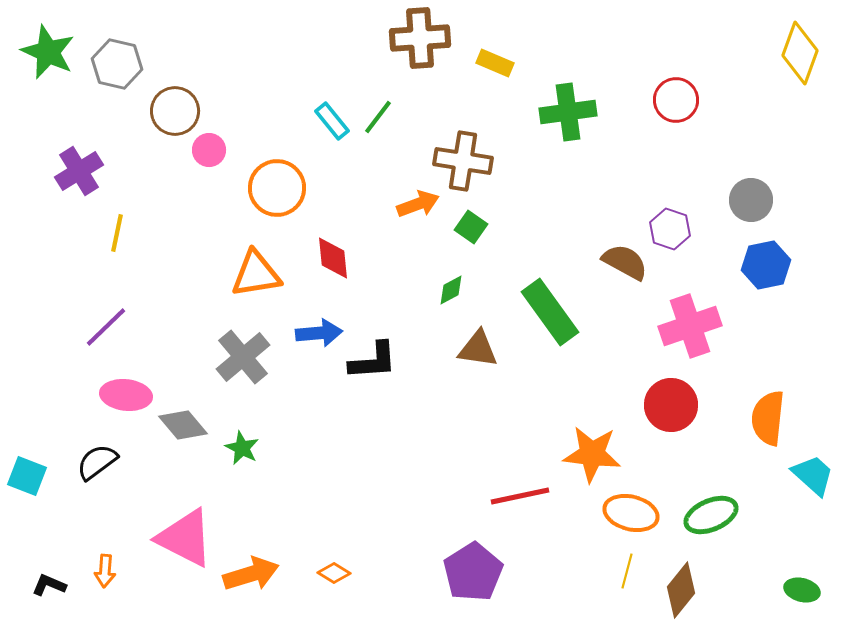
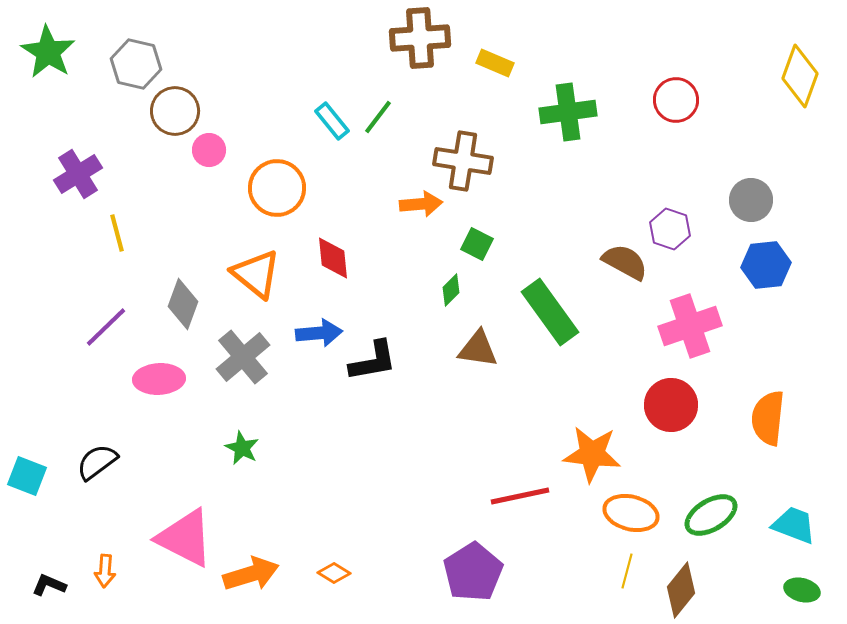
green star at (48, 52): rotated 8 degrees clockwise
yellow diamond at (800, 53): moved 23 px down
gray hexagon at (117, 64): moved 19 px right
purple cross at (79, 171): moved 1 px left, 3 px down
orange arrow at (418, 204): moved 3 px right; rotated 15 degrees clockwise
green square at (471, 227): moved 6 px right, 17 px down; rotated 8 degrees counterclockwise
yellow line at (117, 233): rotated 27 degrees counterclockwise
blue hexagon at (766, 265): rotated 6 degrees clockwise
orange triangle at (256, 274): rotated 48 degrees clockwise
green diamond at (451, 290): rotated 16 degrees counterclockwise
black L-shape at (373, 361): rotated 6 degrees counterclockwise
pink ellipse at (126, 395): moved 33 px right, 16 px up; rotated 9 degrees counterclockwise
gray diamond at (183, 425): moved 121 px up; rotated 60 degrees clockwise
cyan trapezoid at (813, 475): moved 19 px left, 50 px down; rotated 21 degrees counterclockwise
green ellipse at (711, 515): rotated 8 degrees counterclockwise
